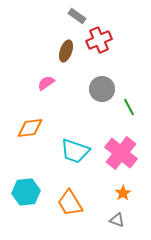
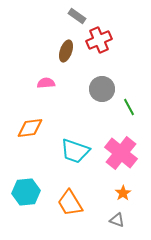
pink semicircle: rotated 30 degrees clockwise
